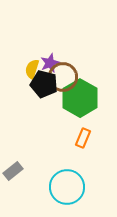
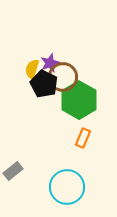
black pentagon: rotated 12 degrees clockwise
green hexagon: moved 1 px left, 2 px down
